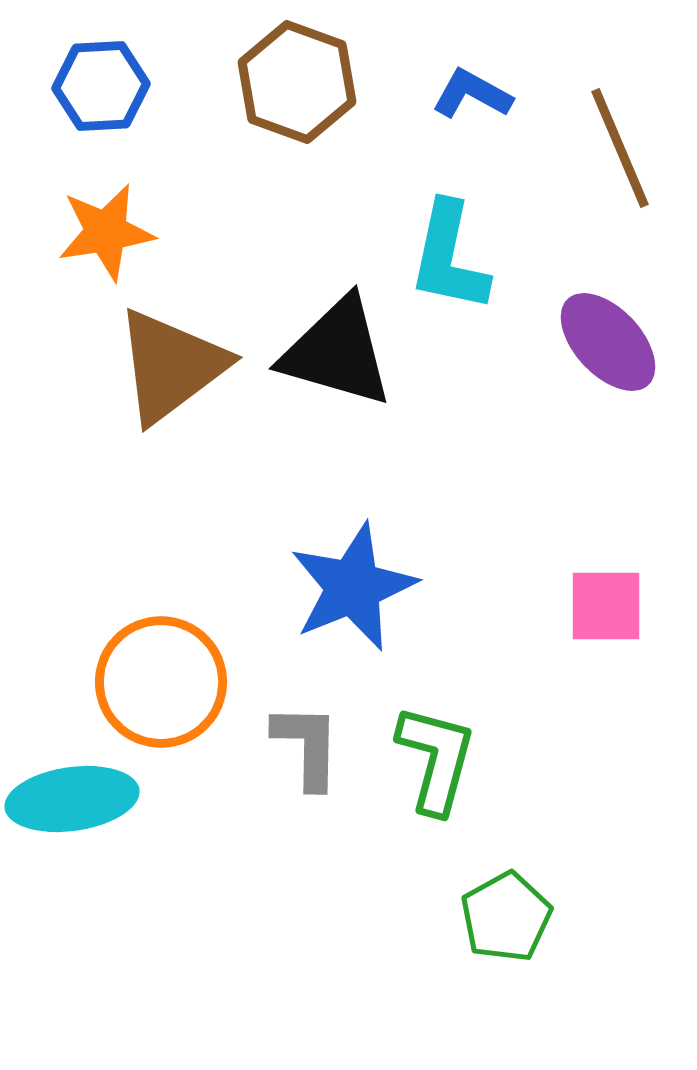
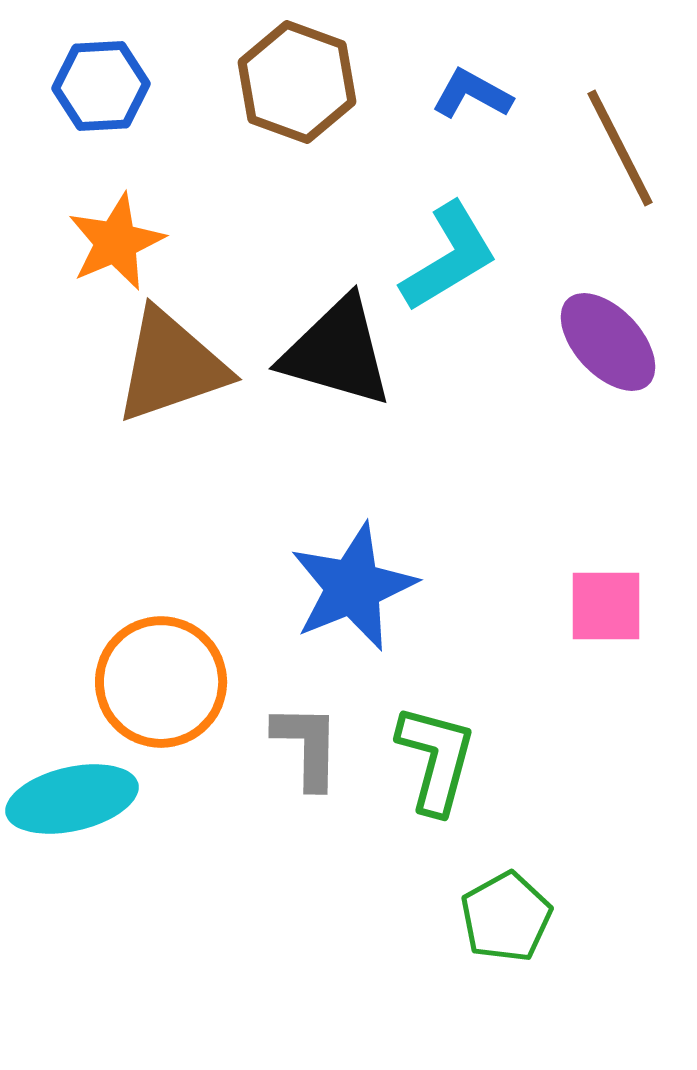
brown line: rotated 4 degrees counterclockwise
orange star: moved 10 px right, 10 px down; rotated 14 degrees counterclockwise
cyan L-shape: rotated 133 degrees counterclockwise
brown triangle: rotated 18 degrees clockwise
cyan ellipse: rotated 5 degrees counterclockwise
